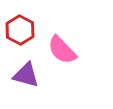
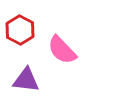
purple triangle: moved 5 px down; rotated 8 degrees counterclockwise
